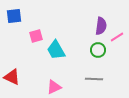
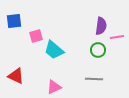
blue square: moved 5 px down
pink line: rotated 24 degrees clockwise
cyan trapezoid: moved 2 px left; rotated 20 degrees counterclockwise
red triangle: moved 4 px right, 1 px up
